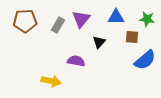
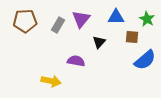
green star: rotated 21 degrees clockwise
